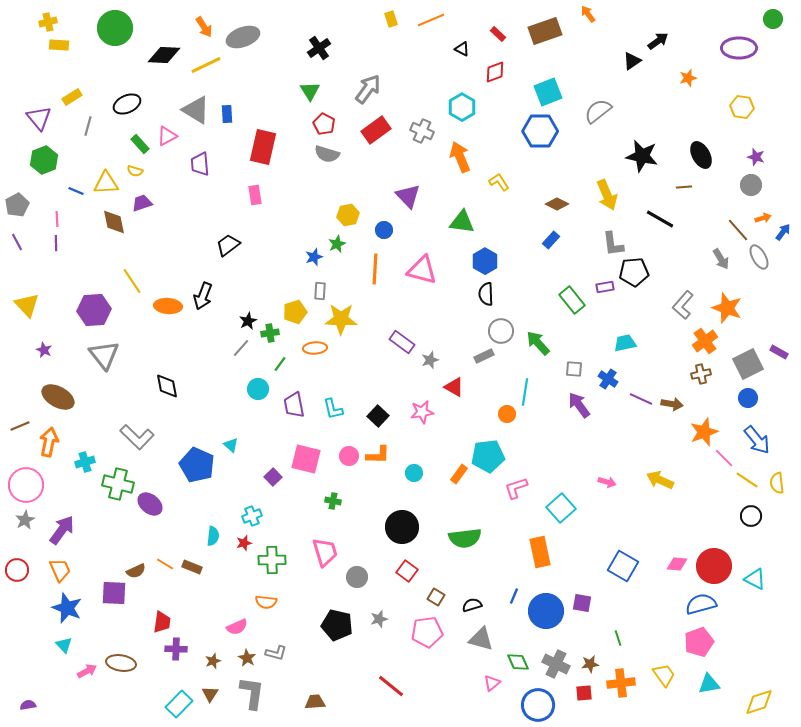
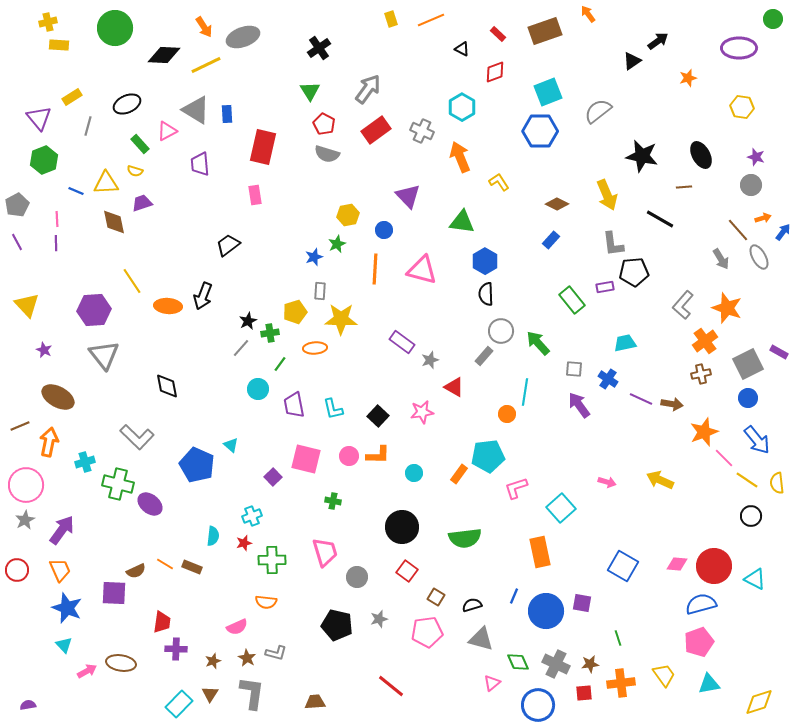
pink triangle at (167, 136): moved 5 px up
gray rectangle at (484, 356): rotated 24 degrees counterclockwise
